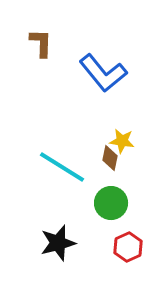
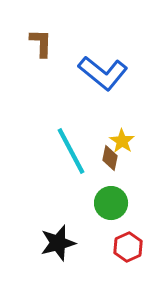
blue L-shape: rotated 12 degrees counterclockwise
yellow star: rotated 25 degrees clockwise
cyan line: moved 9 px right, 16 px up; rotated 30 degrees clockwise
